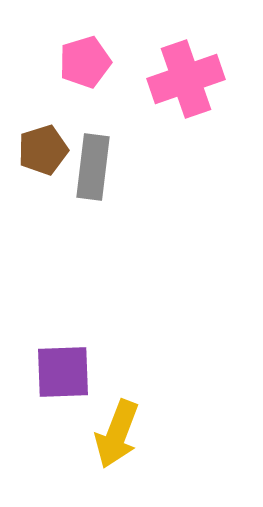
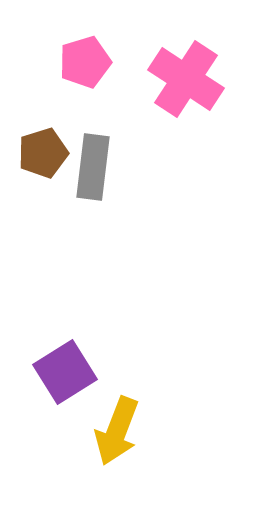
pink cross: rotated 38 degrees counterclockwise
brown pentagon: moved 3 px down
purple square: moved 2 px right; rotated 30 degrees counterclockwise
yellow arrow: moved 3 px up
